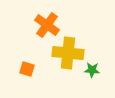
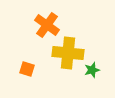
green star: rotated 21 degrees counterclockwise
